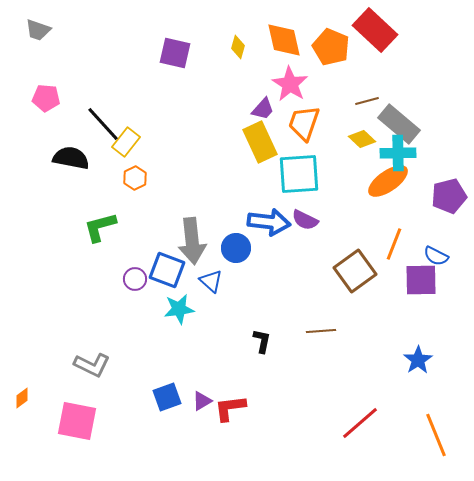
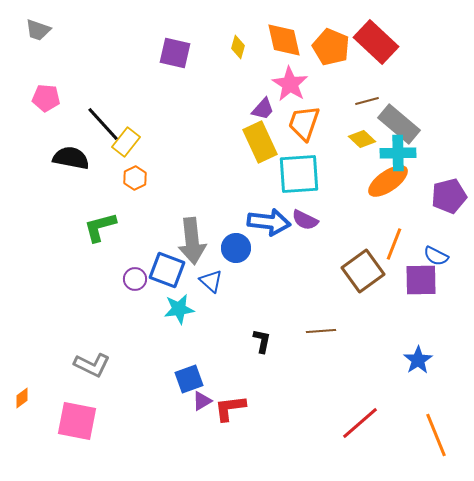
red rectangle at (375, 30): moved 1 px right, 12 px down
brown square at (355, 271): moved 8 px right
blue square at (167, 397): moved 22 px right, 18 px up
